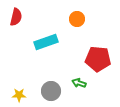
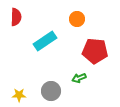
red semicircle: rotated 12 degrees counterclockwise
cyan rectangle: moved 1 px left, 1 px up; rotated 15 degrees counterclockwise
red pentagon: moved 3 px left, 8 px up
green arrow: moved 5 px up; rotated 40 degrees counterclockwise
